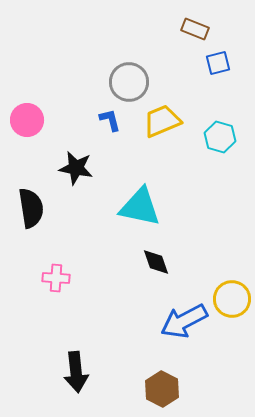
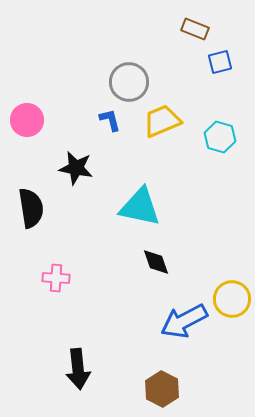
blue square: moved 2 px right, 1 px up
black arrow: moved 2 px right, 3 px up
